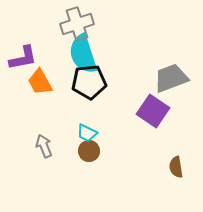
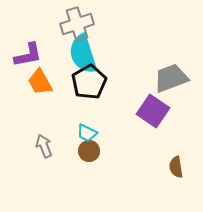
purple L-shape: moved 5 px right, 3 px up
black pentagon: rotated 24 degrees counterclockwise
